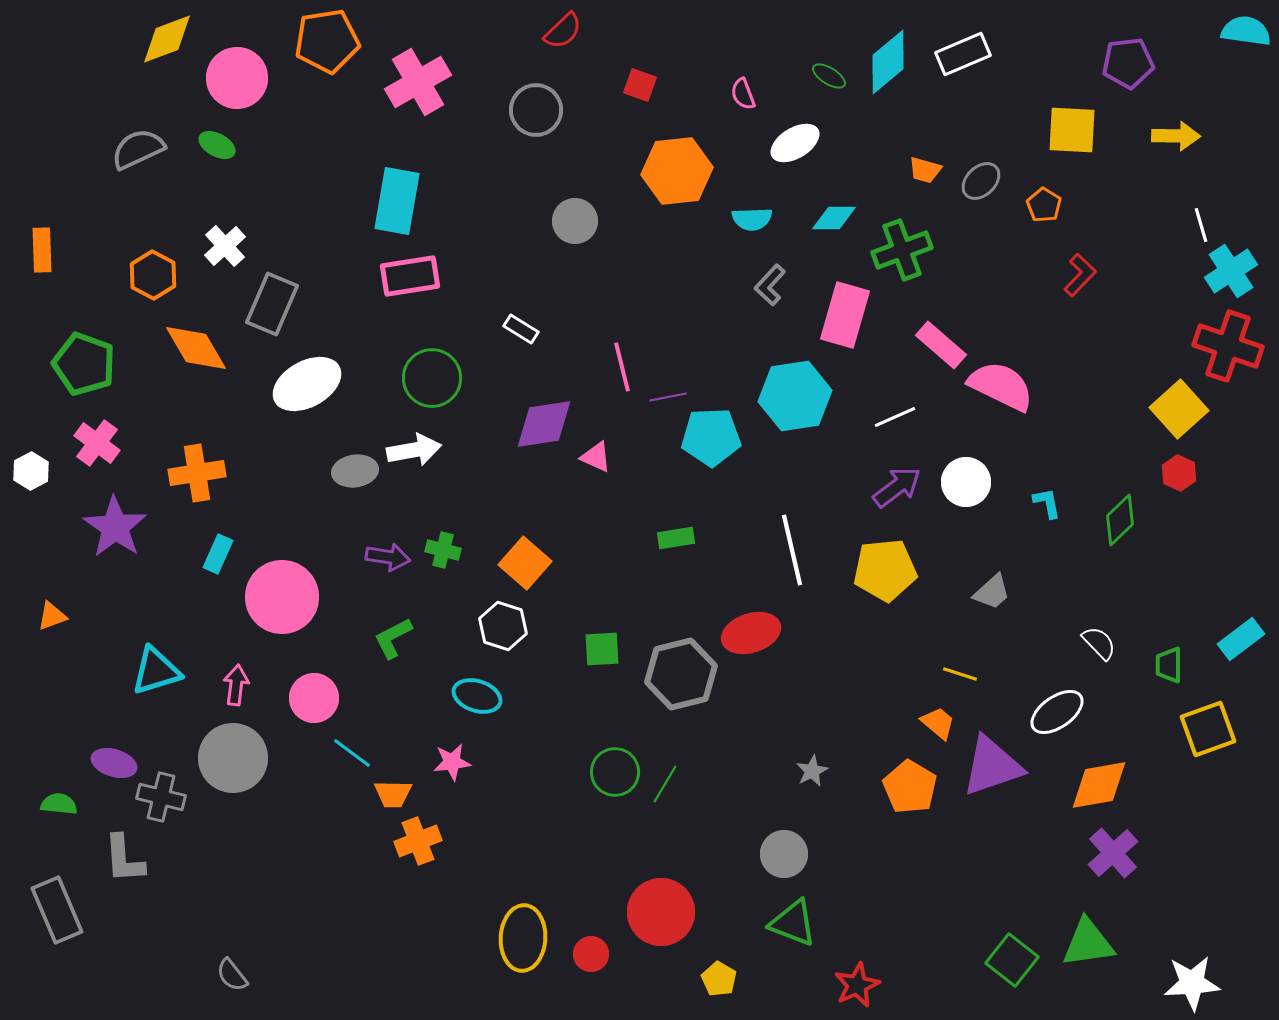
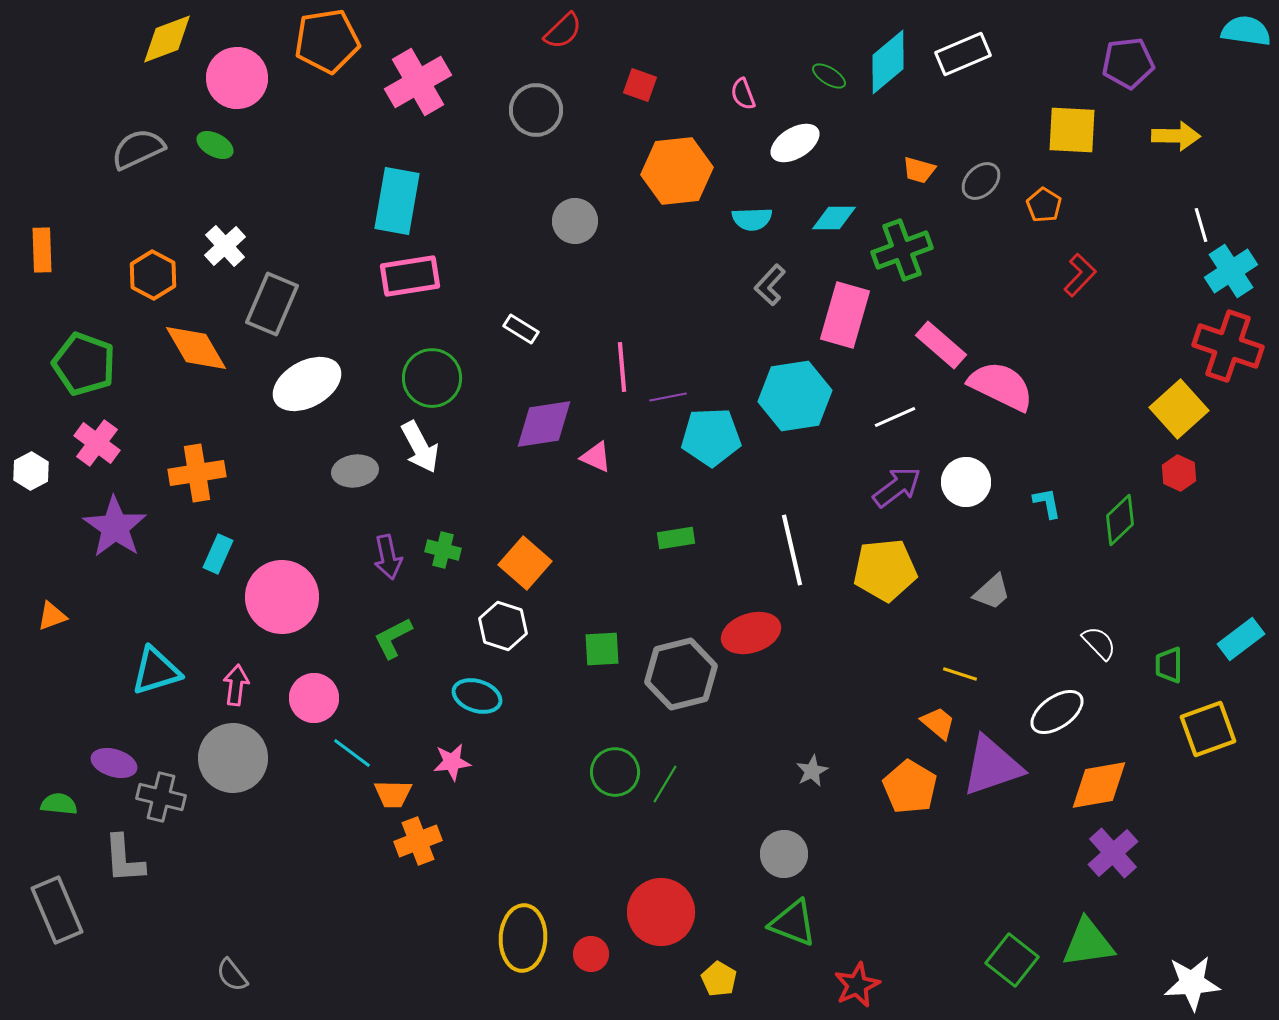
green ellipse at (217, 145): moved 2 px left
orange trapezoid at (925, 170): moved 6 px left
pink line at (622, 367): rotated 9 degrees clockwise
white arrow at (414, 450): moved 6 px right, 3 px up; rotated 72 degrees clockwise
purple arrow at (388, 557): rotated 69 degrees clockwise
